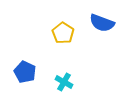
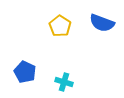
yellow pentagon: moved 3 px left, 7 px up
cyan cross: rotated 12 degrees counterclockwise
